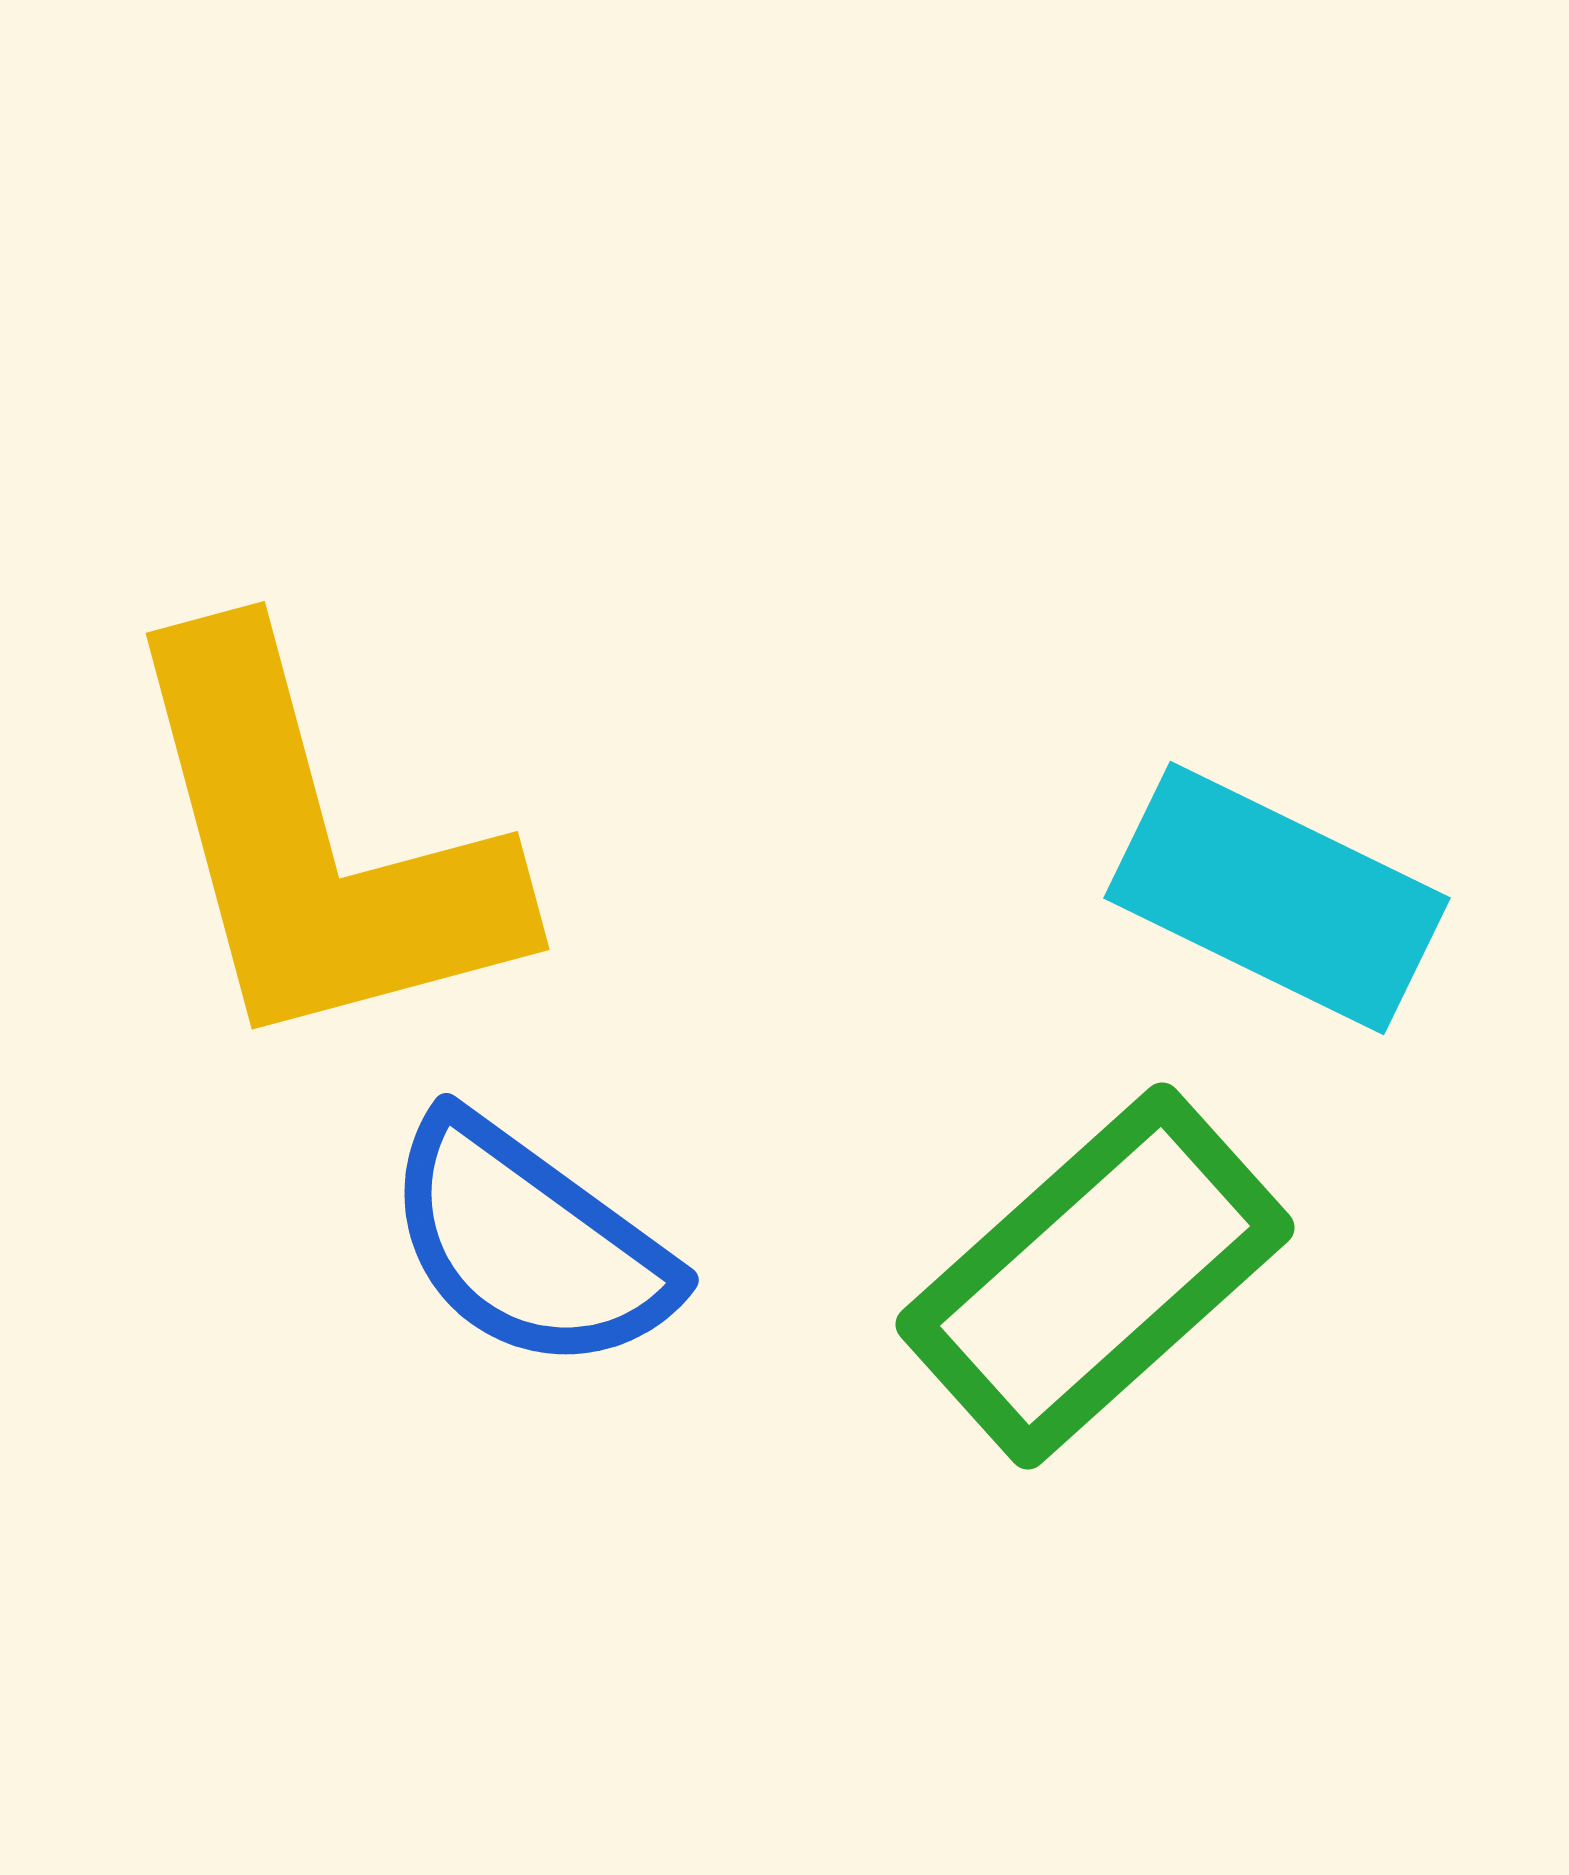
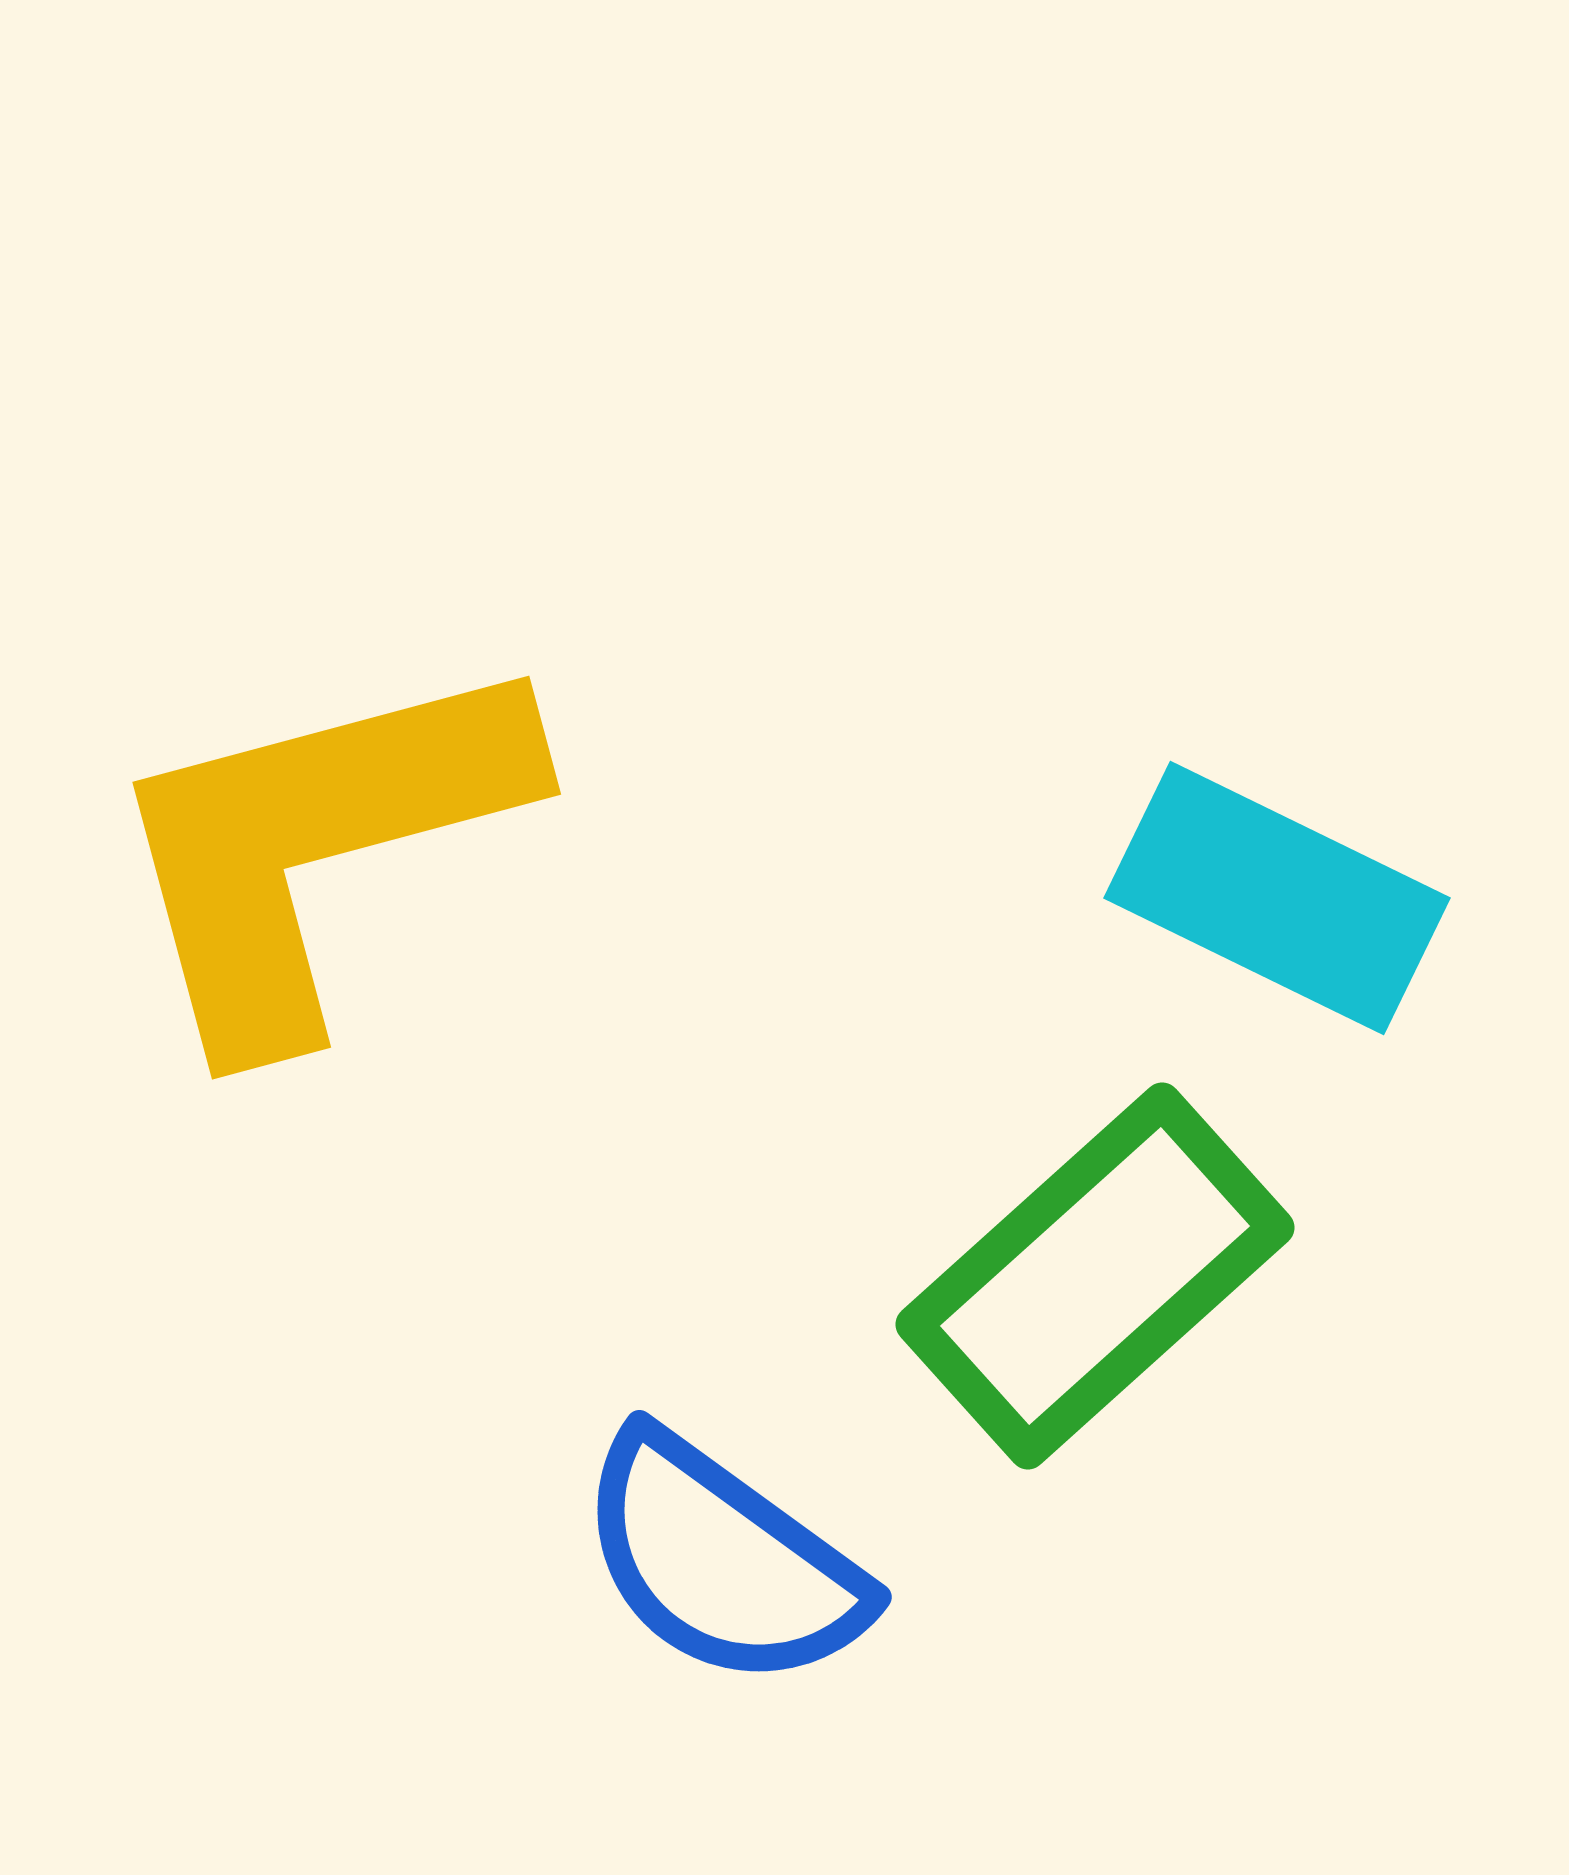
yellow L-shape: rotated 90 degrees clockwise
blue semicircle: moved 193 px right, 317 px down
